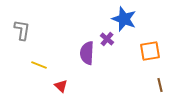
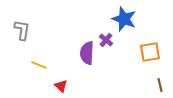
purple cross: moved 1 px left, 1 px down
orange square: moved 1 px down
